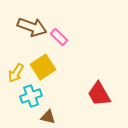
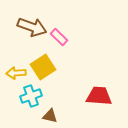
yellow arrow: rotated 54 degrees clockwise
red trapezoid: moved 2 px down; rotated 124 degrees clockwise
brown triangle: moved 2 px right, 1 px up
